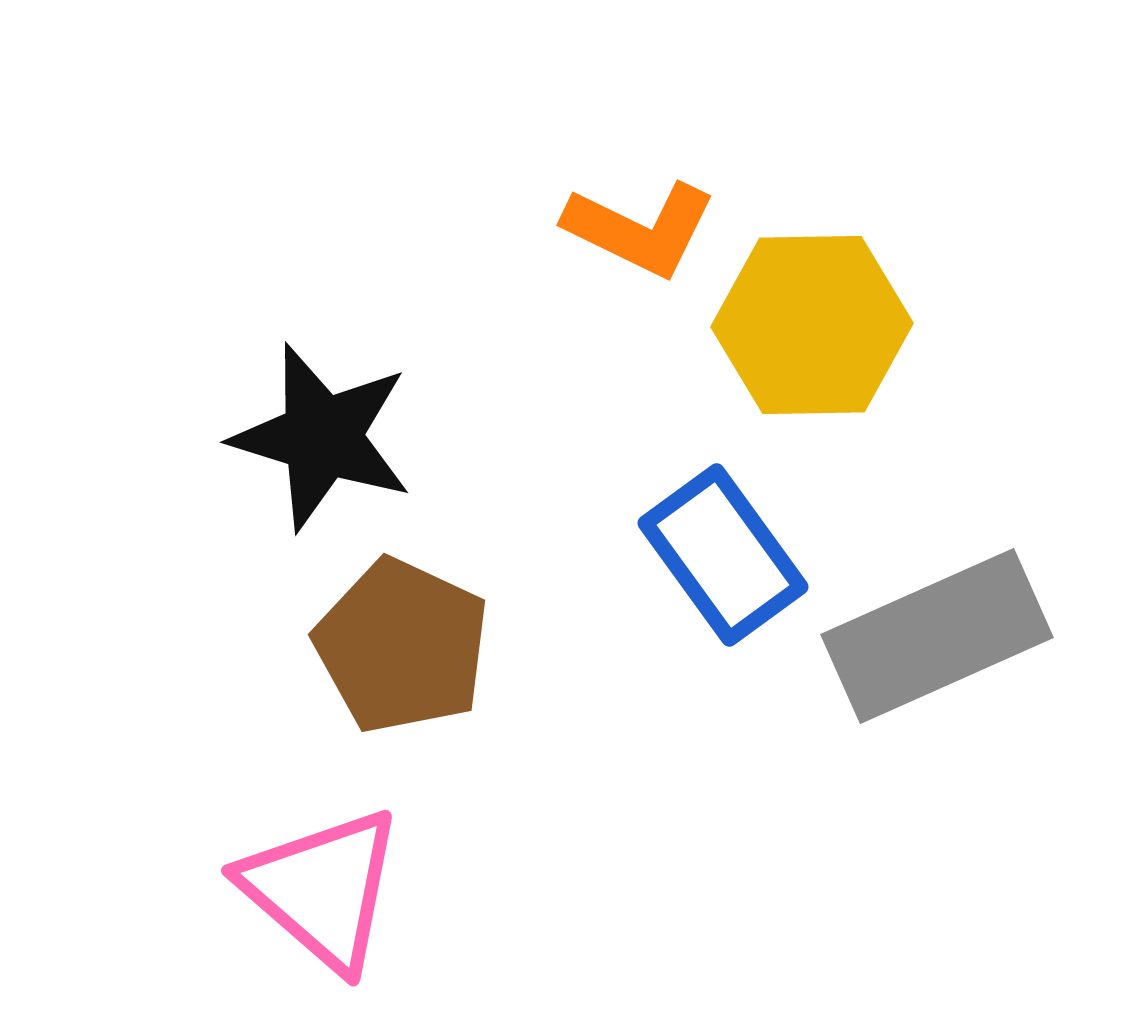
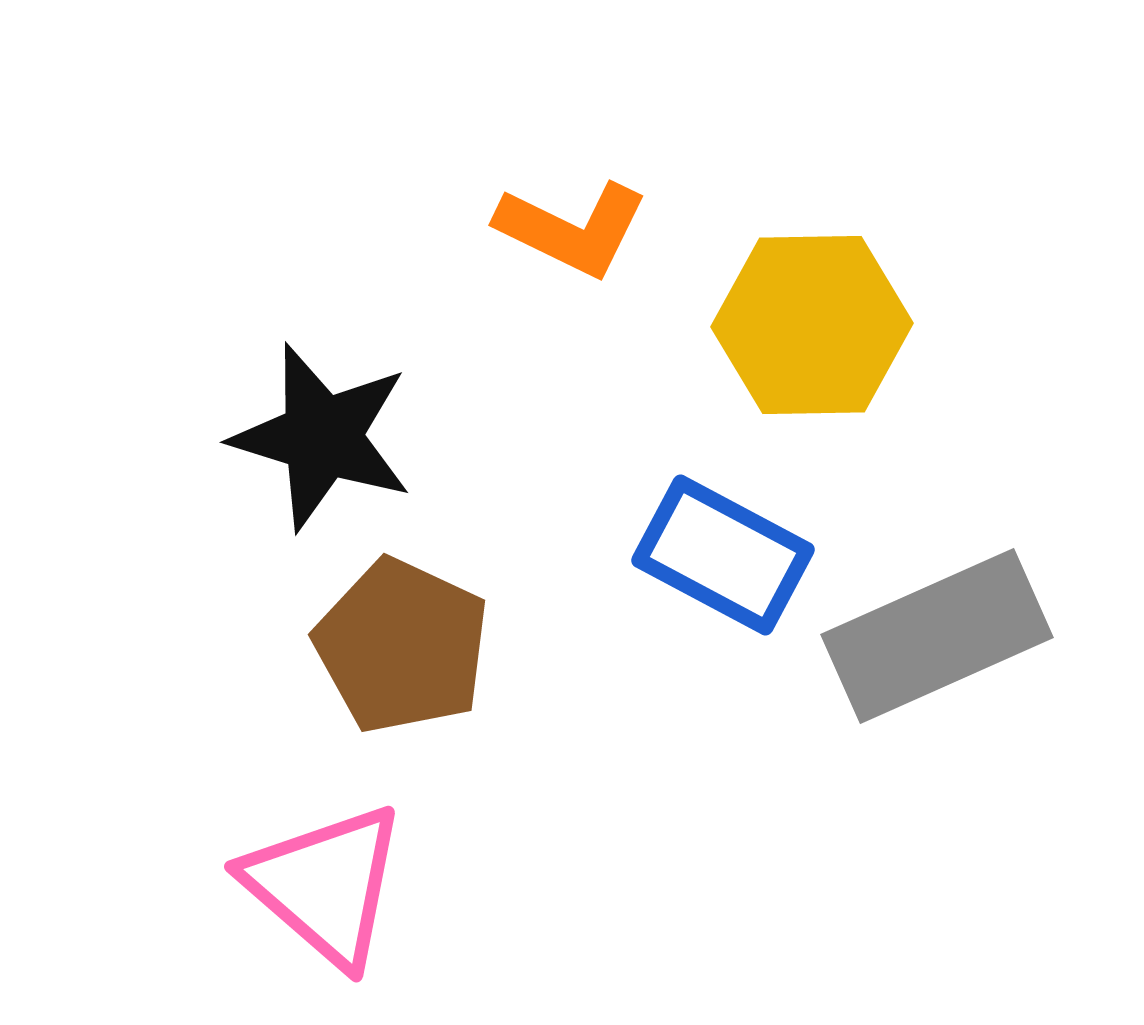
orange L-shape: moved 68 px left
blue rectangle: rotated 26 degrees counterclockwise
pink triangle: moved 3 px right, 4 px up
